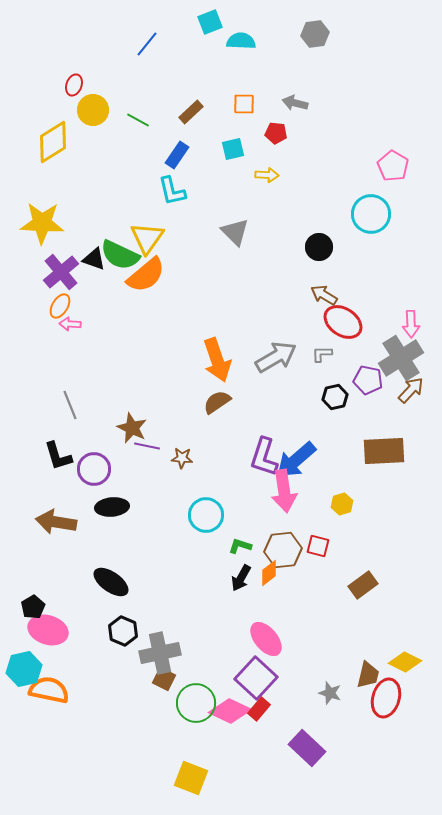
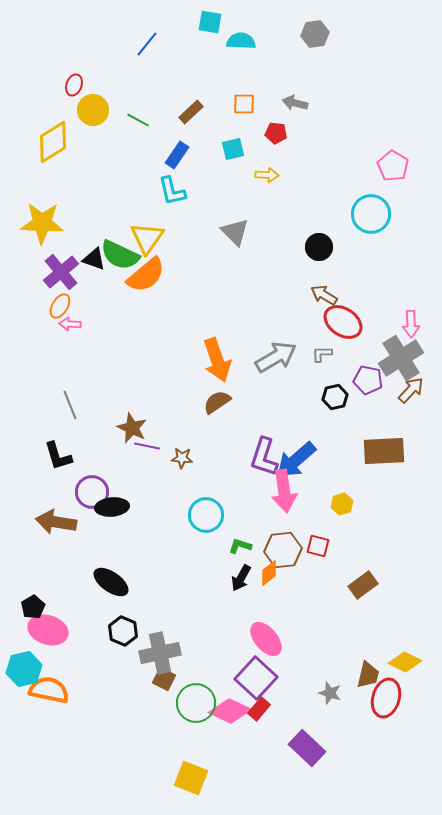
cyan square at (210, 22): rotated 30 degrees clockwise
purple circle at (94, 469): moved 2 px left, 23 px down
